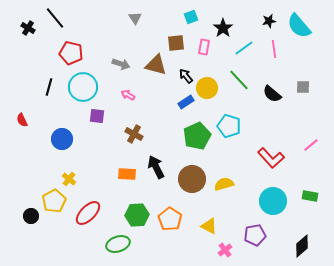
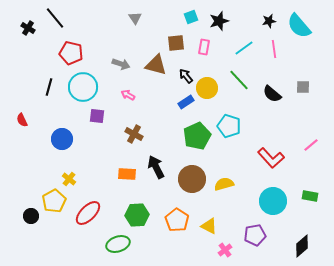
black star at (223, 28): moved 4 px left, 7 px up; rotated 18 degrees clockwise
orange pentagon at (170, 219): moved 7 px right, 1 px down
